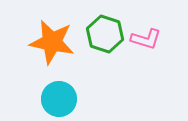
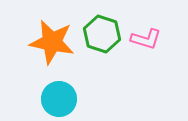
green hexagon: moved 3 px left
